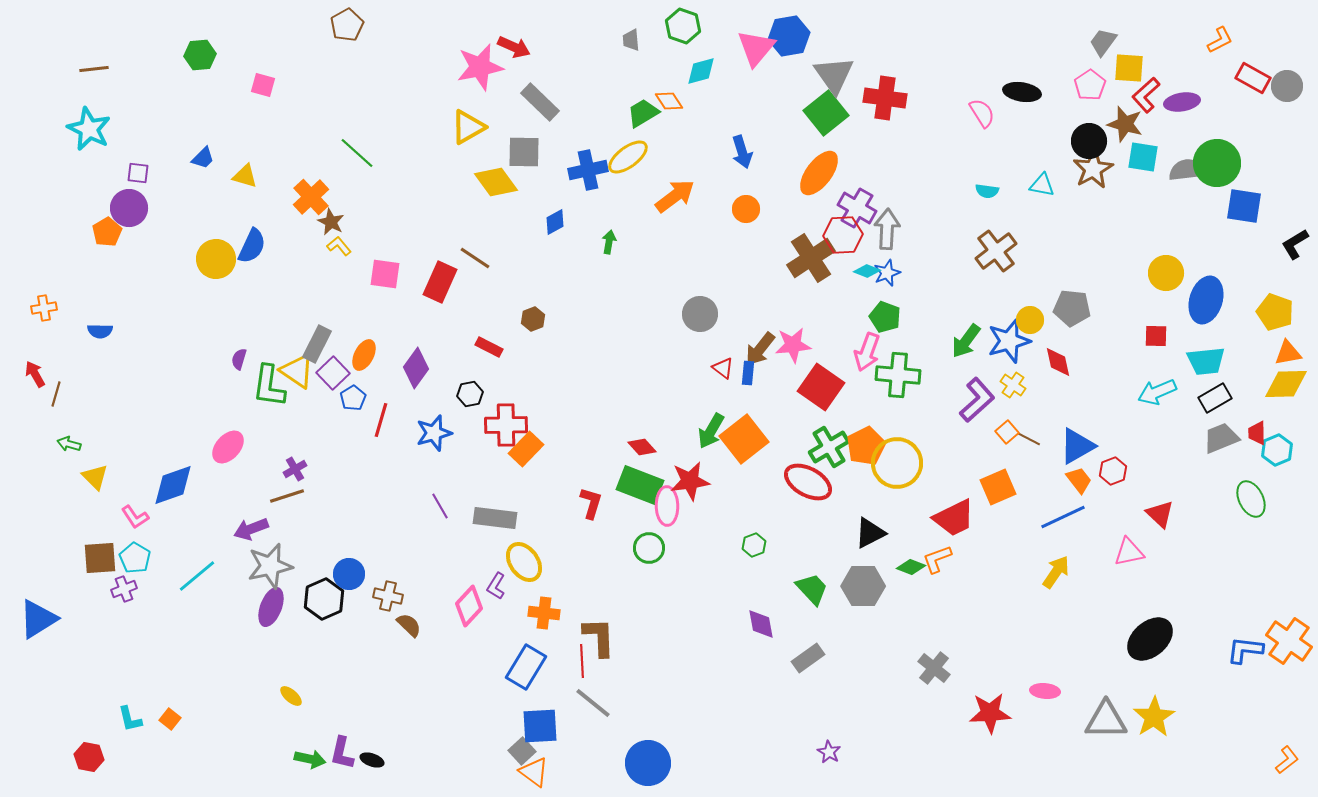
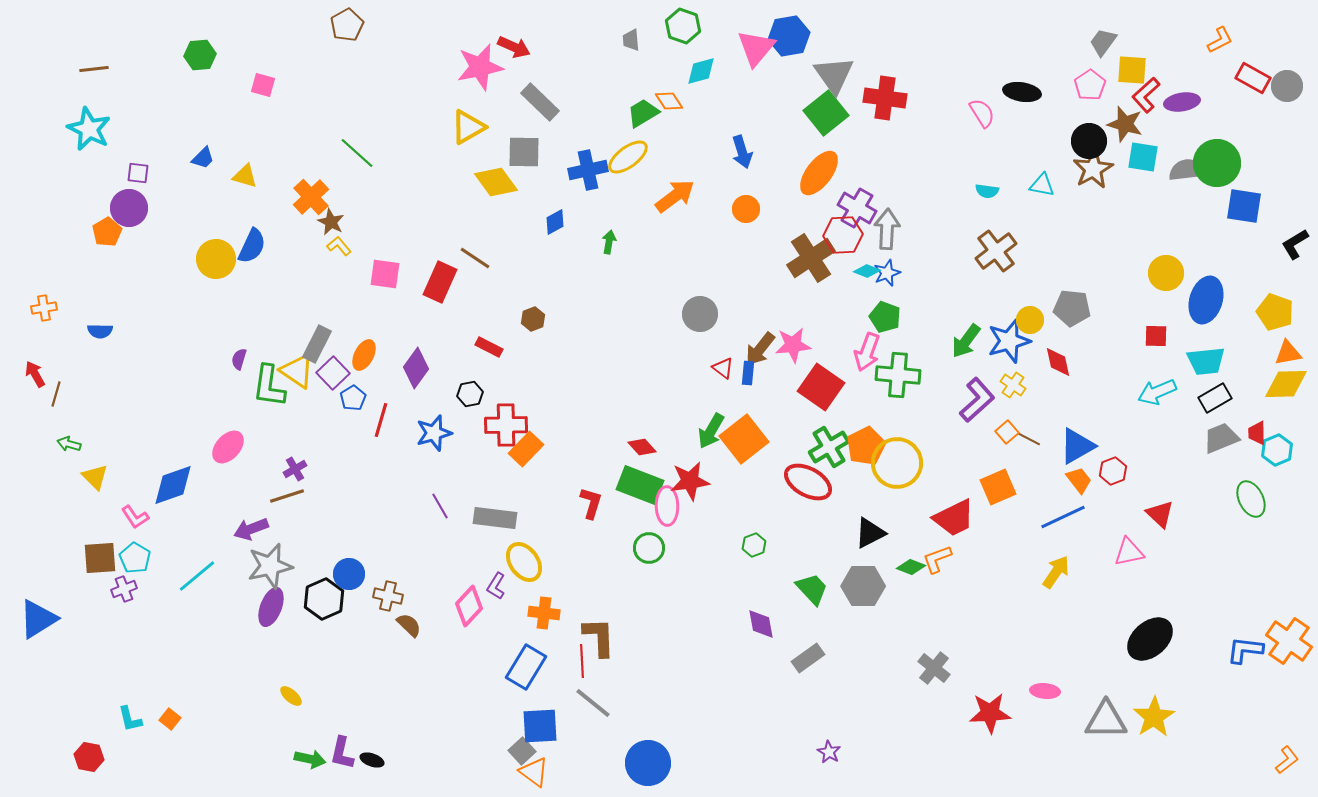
yellow square at (1129, 68): moved 3 px right, 2 px down
